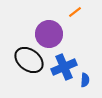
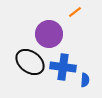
black ellipse: moved 1 px right, 2 px down
blue cross: moved 1 px left; rotated 30 degrees clockwise
